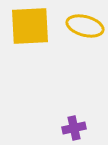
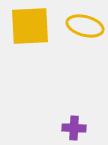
purple cross: rotated 15 degrees clockwise
